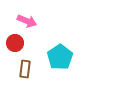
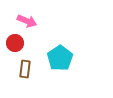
cyan pentagon: moved 1 px down
